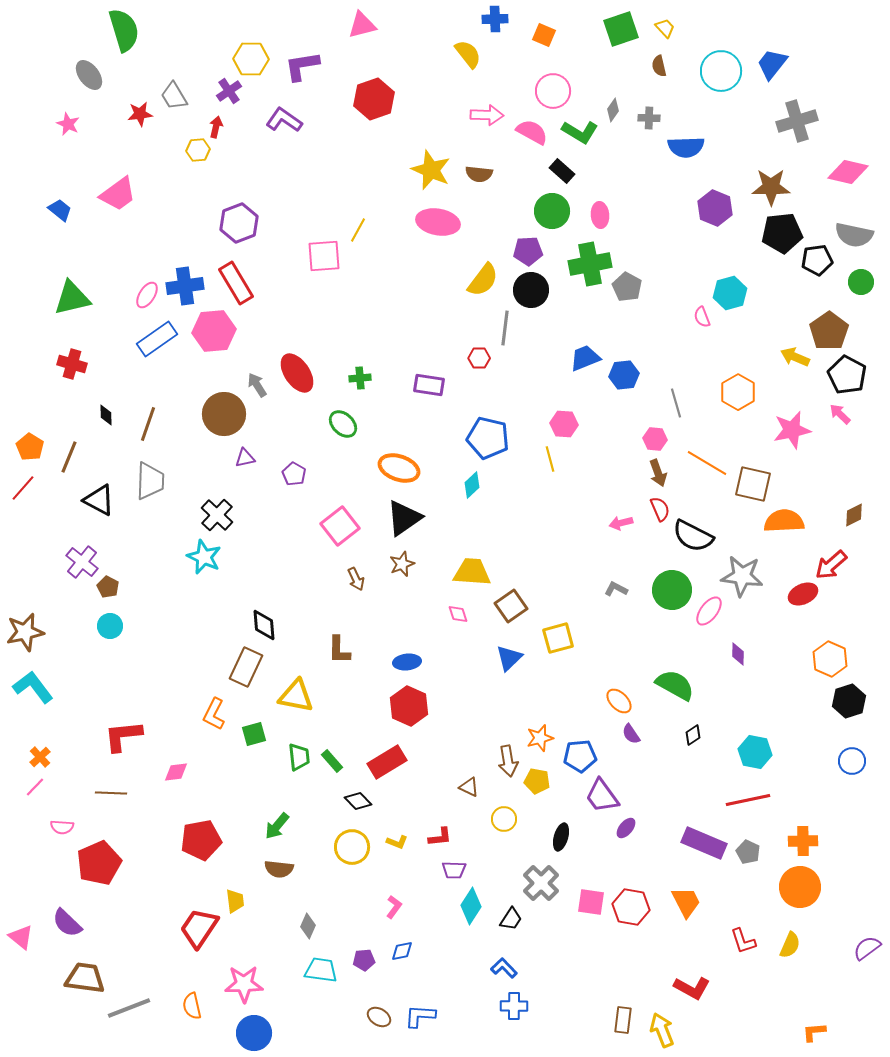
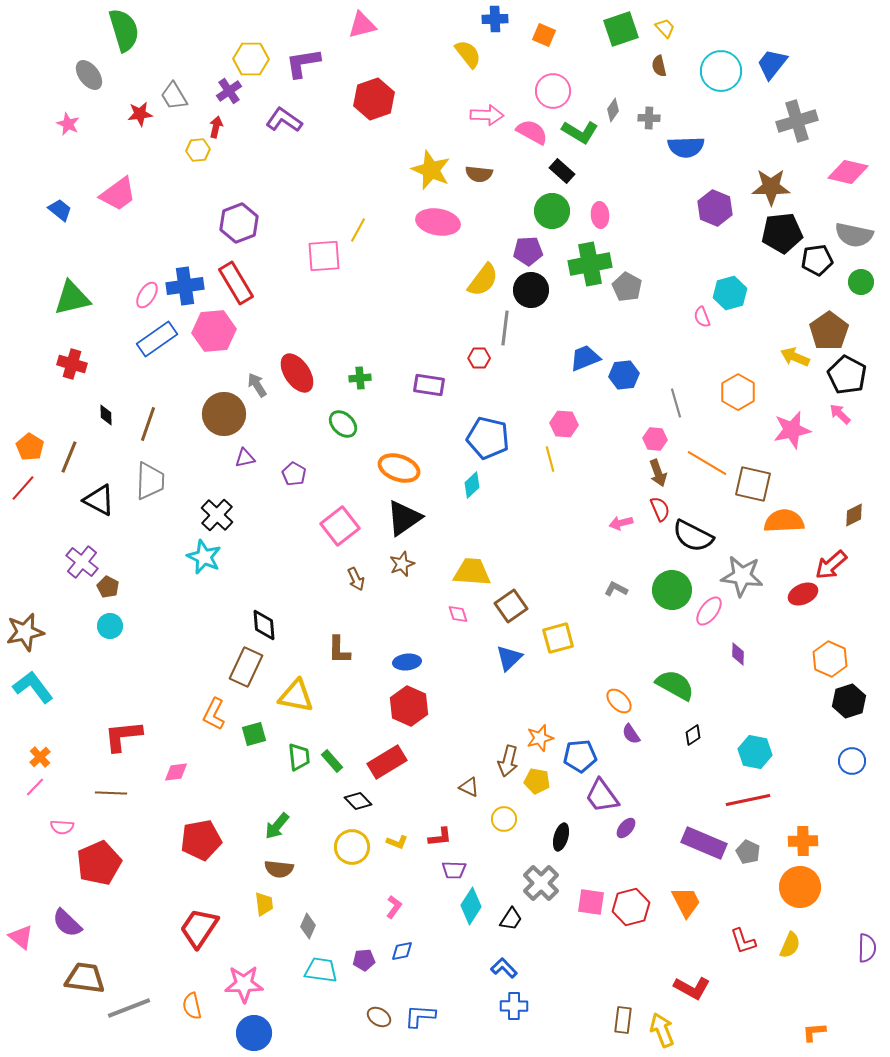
purple L-shape at (302, 66): moved 1 px right, 3 px up
brown arrow at (508, 761): rotated 24 degrees clockwise
yellow trapezoid at (235, 901): moved 29 px right, 3 px down
red hexagon at (631, 907): rotated 24 degrees counterclockwise
purple semicircle at (867, 948): rotated 128 degrees clockwise
